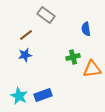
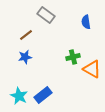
blue semicircle: moved 7 px up
blue star: moved 2 px down
orange triangle: rotated 36 degrees clockwise
blue rectangle: rotated 18 degrees counterclockwise
